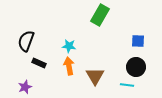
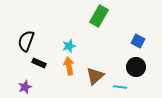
green rectangle: moved 1 px left, 1 px down
blue square: rotated 24 degrees clockwise
cyan star: rotated 24 degrees counterclockwise
brown triangle: rotated 18 degrees clockwise
cyan line: moved 7 px left, 2 px down
